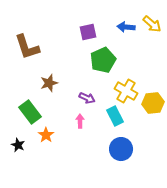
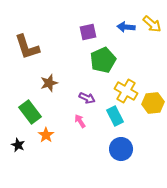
pink arrow: rotated 32 degrees counterclockwise
